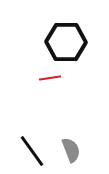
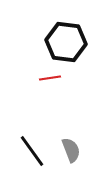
black hexagon: rotated 6 degrees clockwise
